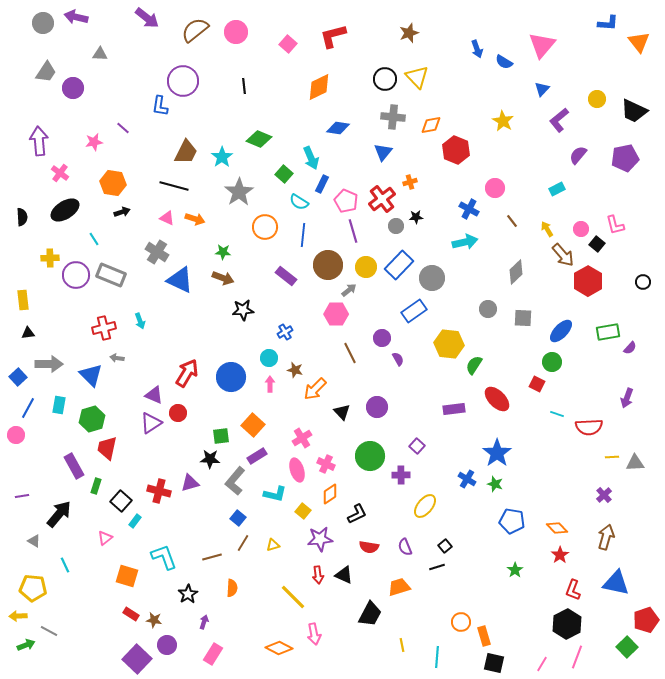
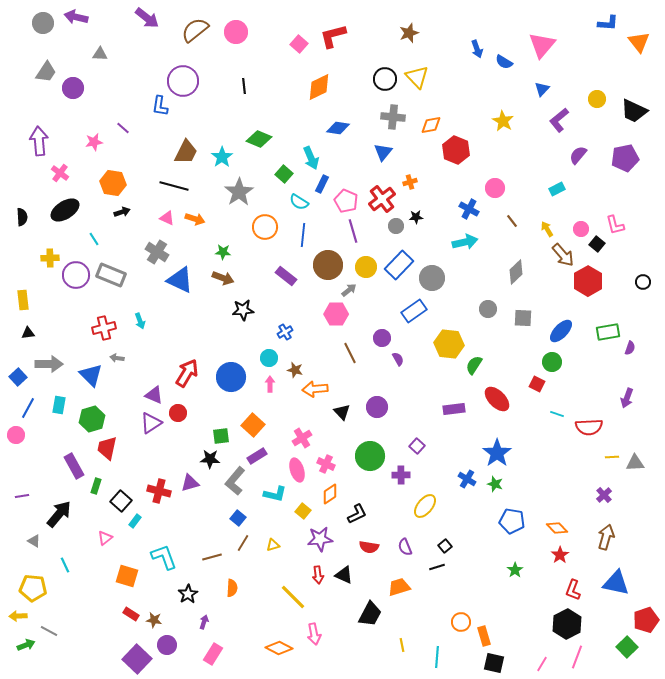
pink square at (288, 44): moved 11 px right
purple semicircle at (630, 348): rotated 24 degrees counterclockwise
orange arrow at (315, 389): rotated 40 degrees clockwise
